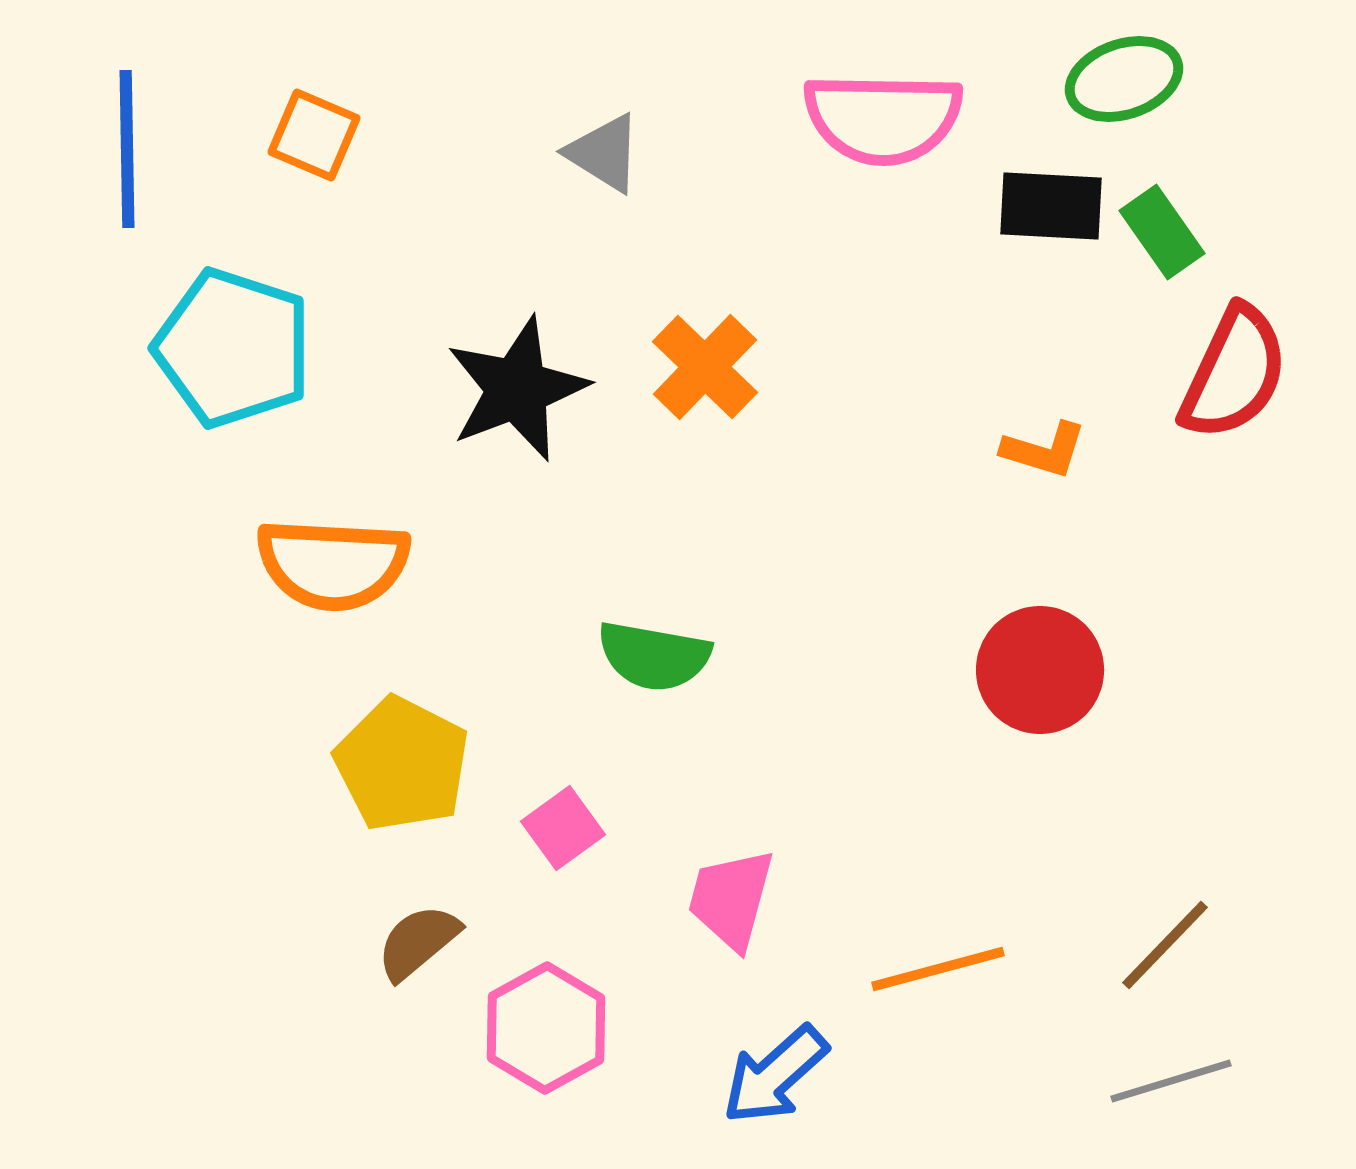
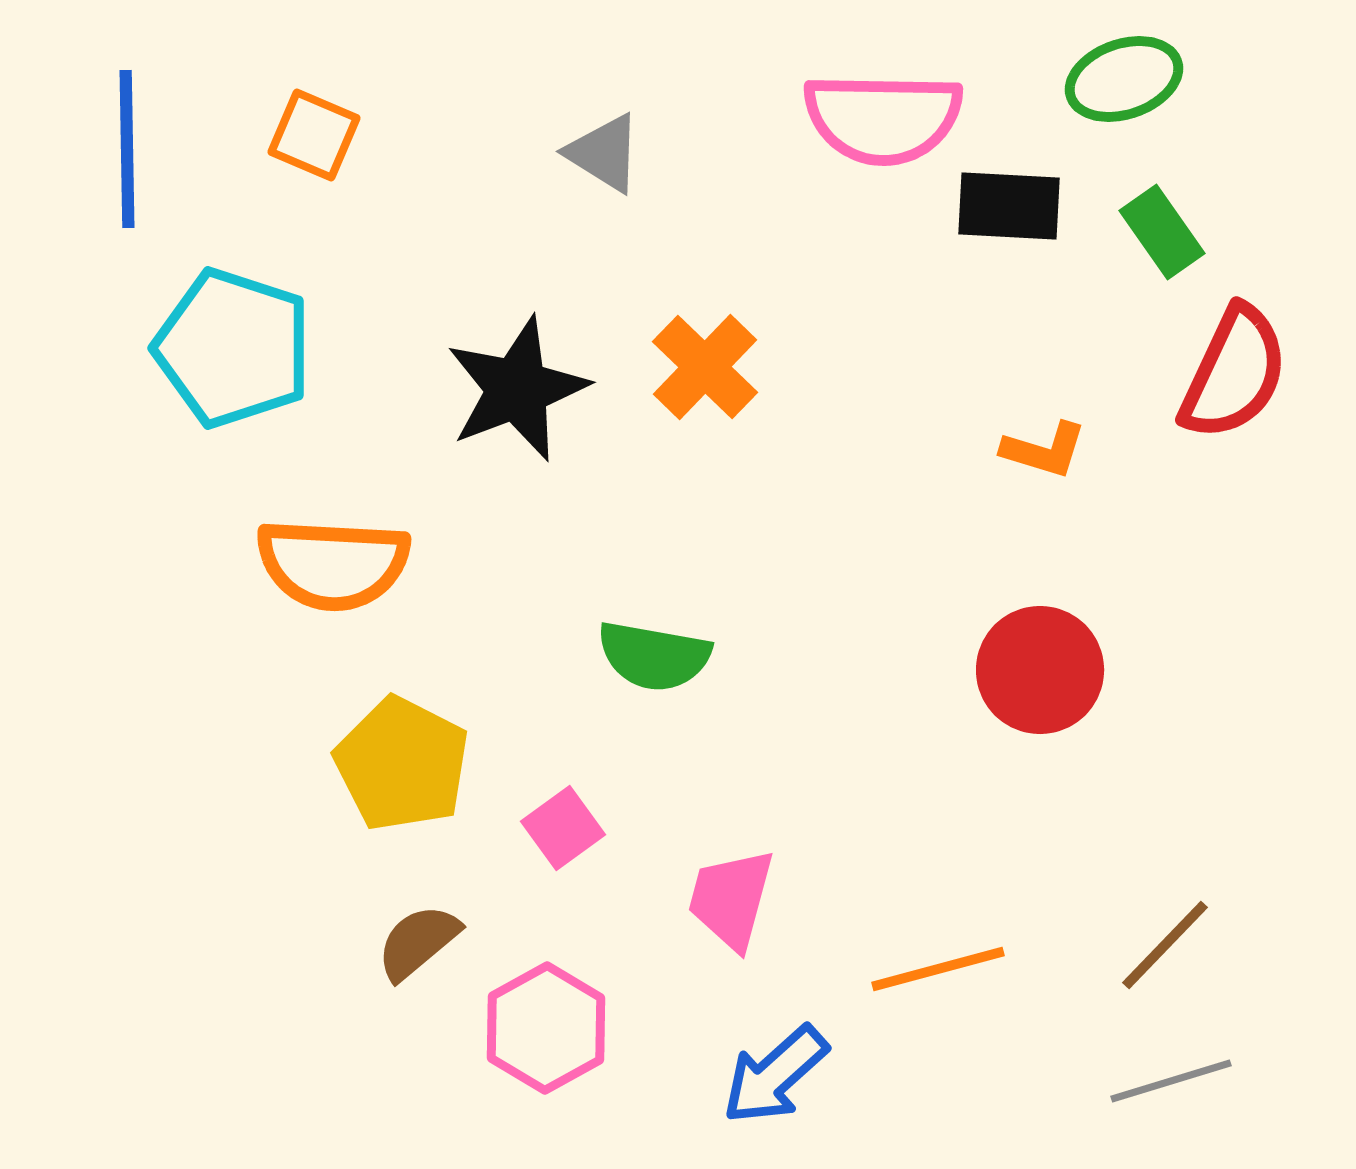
black rectangle: moved 42 px left
